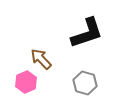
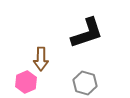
brown arrow: rotated 135 degrees counterclockwise
